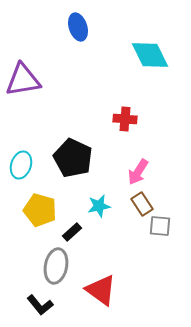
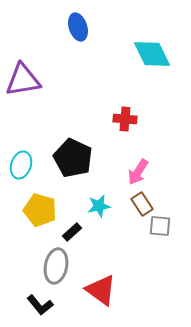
cyan diamond: moved 2 px right, 1 px up
